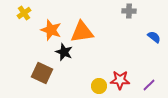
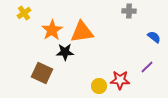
orange star: moved 1 px right; rotated 20 degrees clockwise
black star: moved 1 px right; rotated 24 degrees counterclockwise
purple line: moved 2 px left, 18 px up
